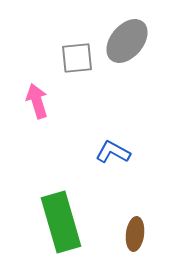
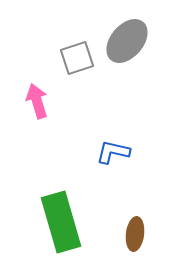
gray square: rotated 12 degrees counterclockwise
blue L-shape: rotated 16 degrees counterclockwise
